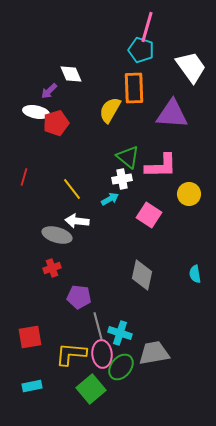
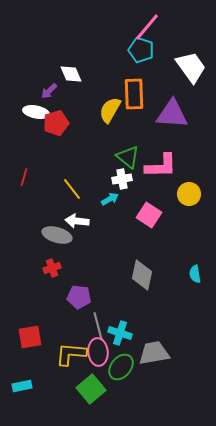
pink line: rotated 24 degrees clockwise
orange rectangle: moved 6 px down
pink ellipse: moved 4 px left, 2 px up
cyan rectangle: moved 10 px left
